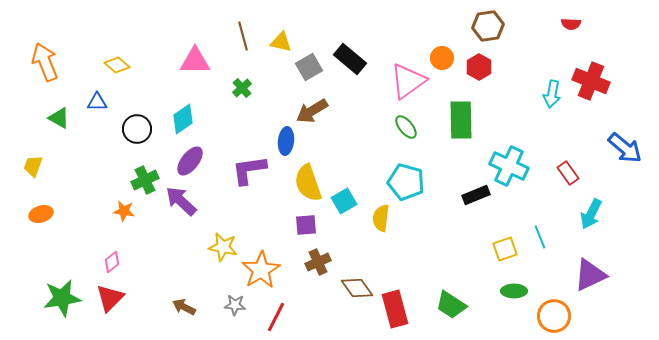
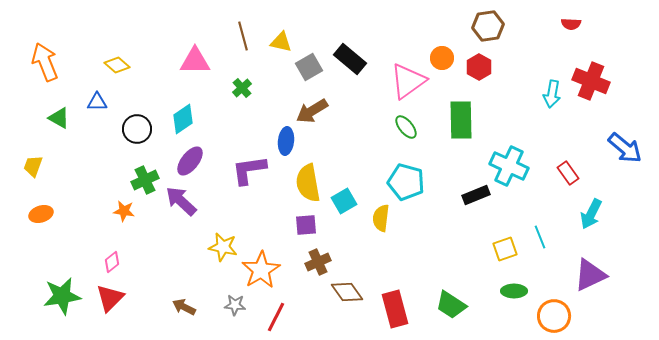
yellow semicircle at (308, 183): rotated 9 degrees clockwise
brown diamond at (357, 288): moved 10 px left, 4 px down
green star at (62, 298): moved 2 px up
